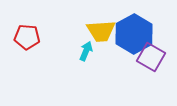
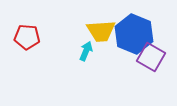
blue hexagon: rotated 9 degrees counterclockwise
